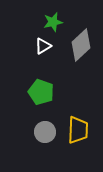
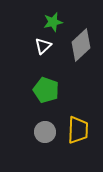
white triangle: rotated 12 degrees counterclockwise
green pentagon: moved 5 px right, 2 px up
